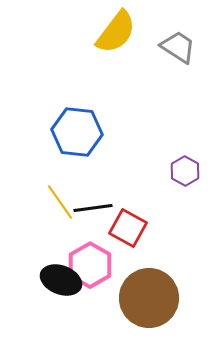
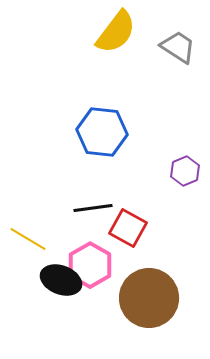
blue hexagon: moved 25 px right
purple hexagon: rotated 8 degrees clockwise
yellow line: moved 32 px left, 37 px down; rotated 24 degrees counterclockwise
